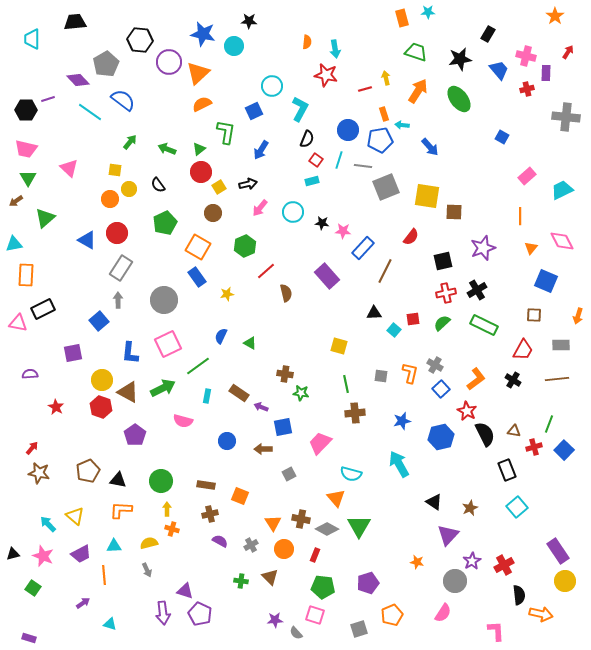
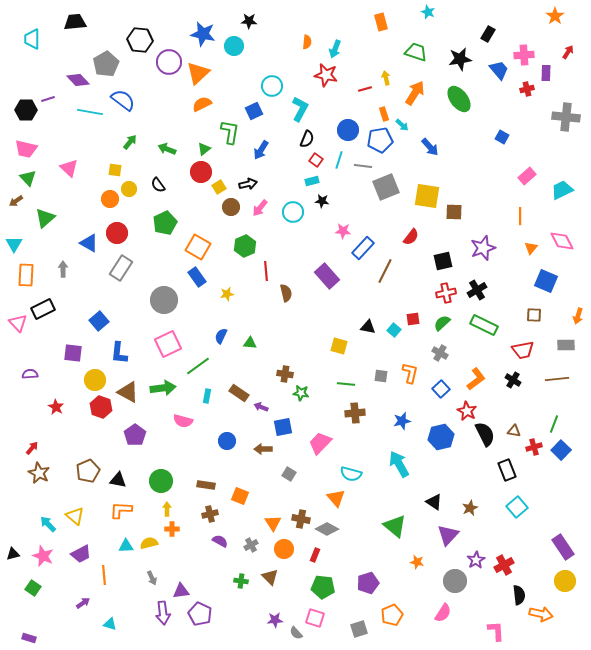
cyan star at (428, 12): rotated 24 degrees clockwise
orange rectangle at (402, 18): moved 21 px left, 4 px down
cyan arrow at (335, 49): rotated 30 degrees clockwise
pink cross at (526, 56): moved 2 px left, 1 px up; rotated 18 degrees counterclockwise
orange arrow at (418, 91): moved 3 px left, 2 px down
cyan line at (90, 112): rotated 25 degrees counterclockwise
cyan arrow at (402, 125): rotated 144 degrees counterclockwise
green L-shape at (226, 132): moved 4 px right
green triangle at (199, 149): moved 5 px right
green triangle at (28, 178): rotated 12 degrees counterclockwise
brown circle at (213, 213): moved 18 px right, 6 px up
black star at (322, 223): moved 22 px up
blue triangle at (87, 240): moved 2 px right, 3 px down
cyan triangle at (14, 244): rotated 48 degrees counterclockwise
red line at (266, 271): rotated 54 degrees counterclockwise
gray arrow at (118, 300): moved 55 px left, 31 px up
black triangle at (374, 313): moved 6 px left, 14 px down; rotated 14 degrees clockwise
pink triangle at (18, 323): rotated 36 degrees clockwise
green triangle at (250, 343): rotated 24 degrees counterclockwise
gray rectangle at (561, 345): moved 5 px right
red trapezoid at (523, 350): rotated 50 degrees clockwise
purple square at (73, 353): rotated 18 degrees clockwise
blue L-shape at (130, 353): moved 11 px left
gray cross at (435, 365): moved 5 px right, 12 px up
yellow circle at (102, 380): moved 7 px left
green line at (346, 384): rotated 72 degrees counterclockwise
green arrow at (163, 388): rotated 20 degrees clockwise
green line at (549, 424): moved 5 px right
blue square at (564, 450): moved 3 px left
brown star at (39, 473): rotated 15 degrees clockwise
gray square at (289, 474): rotated 32 degrees counterclockwise
green triangle at (359, 526): moved 36 px right; rotated 20 degrees counterclockwise
orange cross at (172, 529): rotated 16 degrees counterclockwise
cyan triangle at (114, 546): moved 12 px right
purple rectangle at (558, 551): moved 5 px right, 4 px up
purple star at (472, 561): moved 4 px right, 1 px up
gray arrow at (147, 570): moved 5 px right, 8 px down
purple triangle at (185, 591): moved 4 px left; rotated 24 degrees counterclockwise
pink square at (315, 615): moved 3 px down
